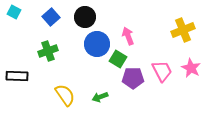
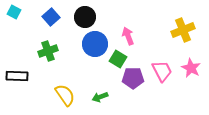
blue circle: moved 2 px left
